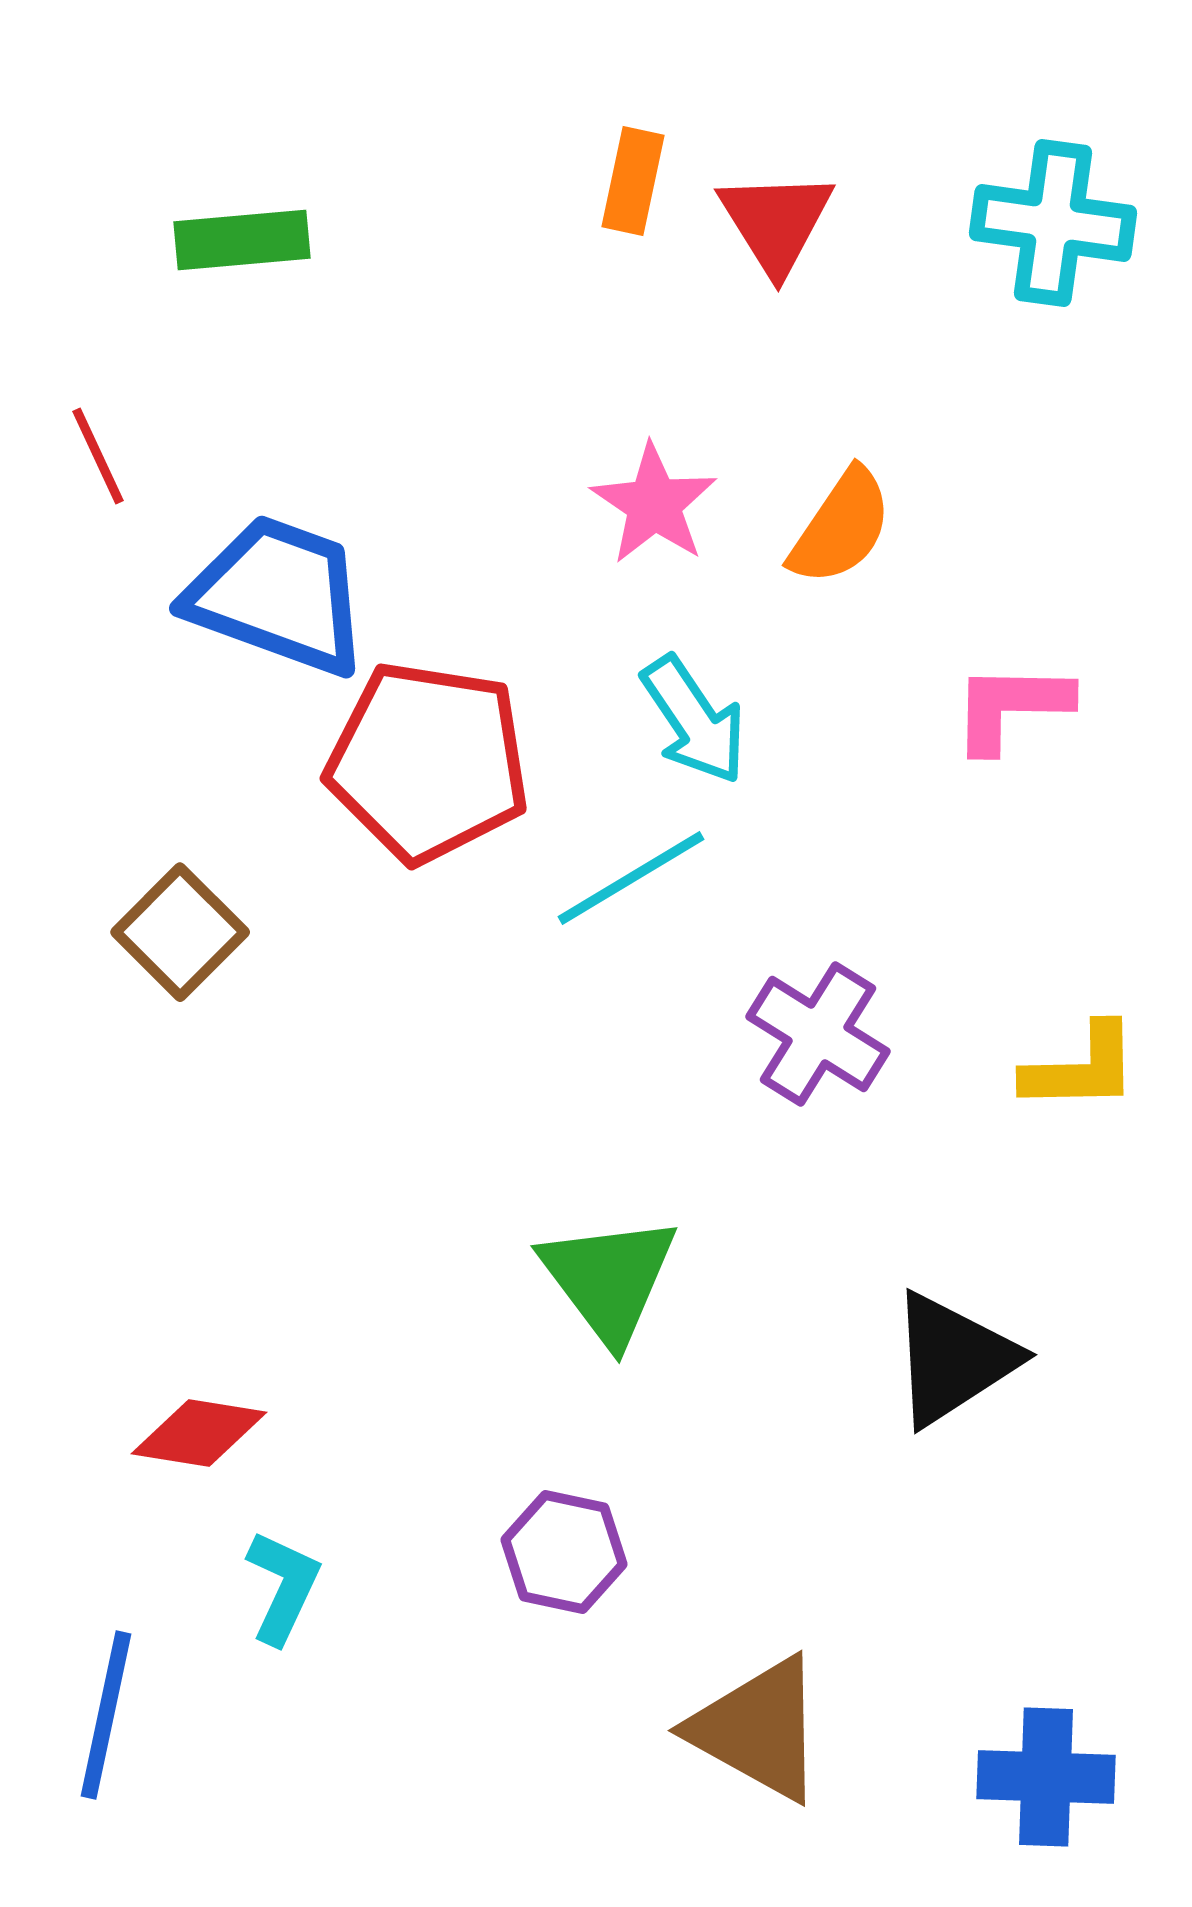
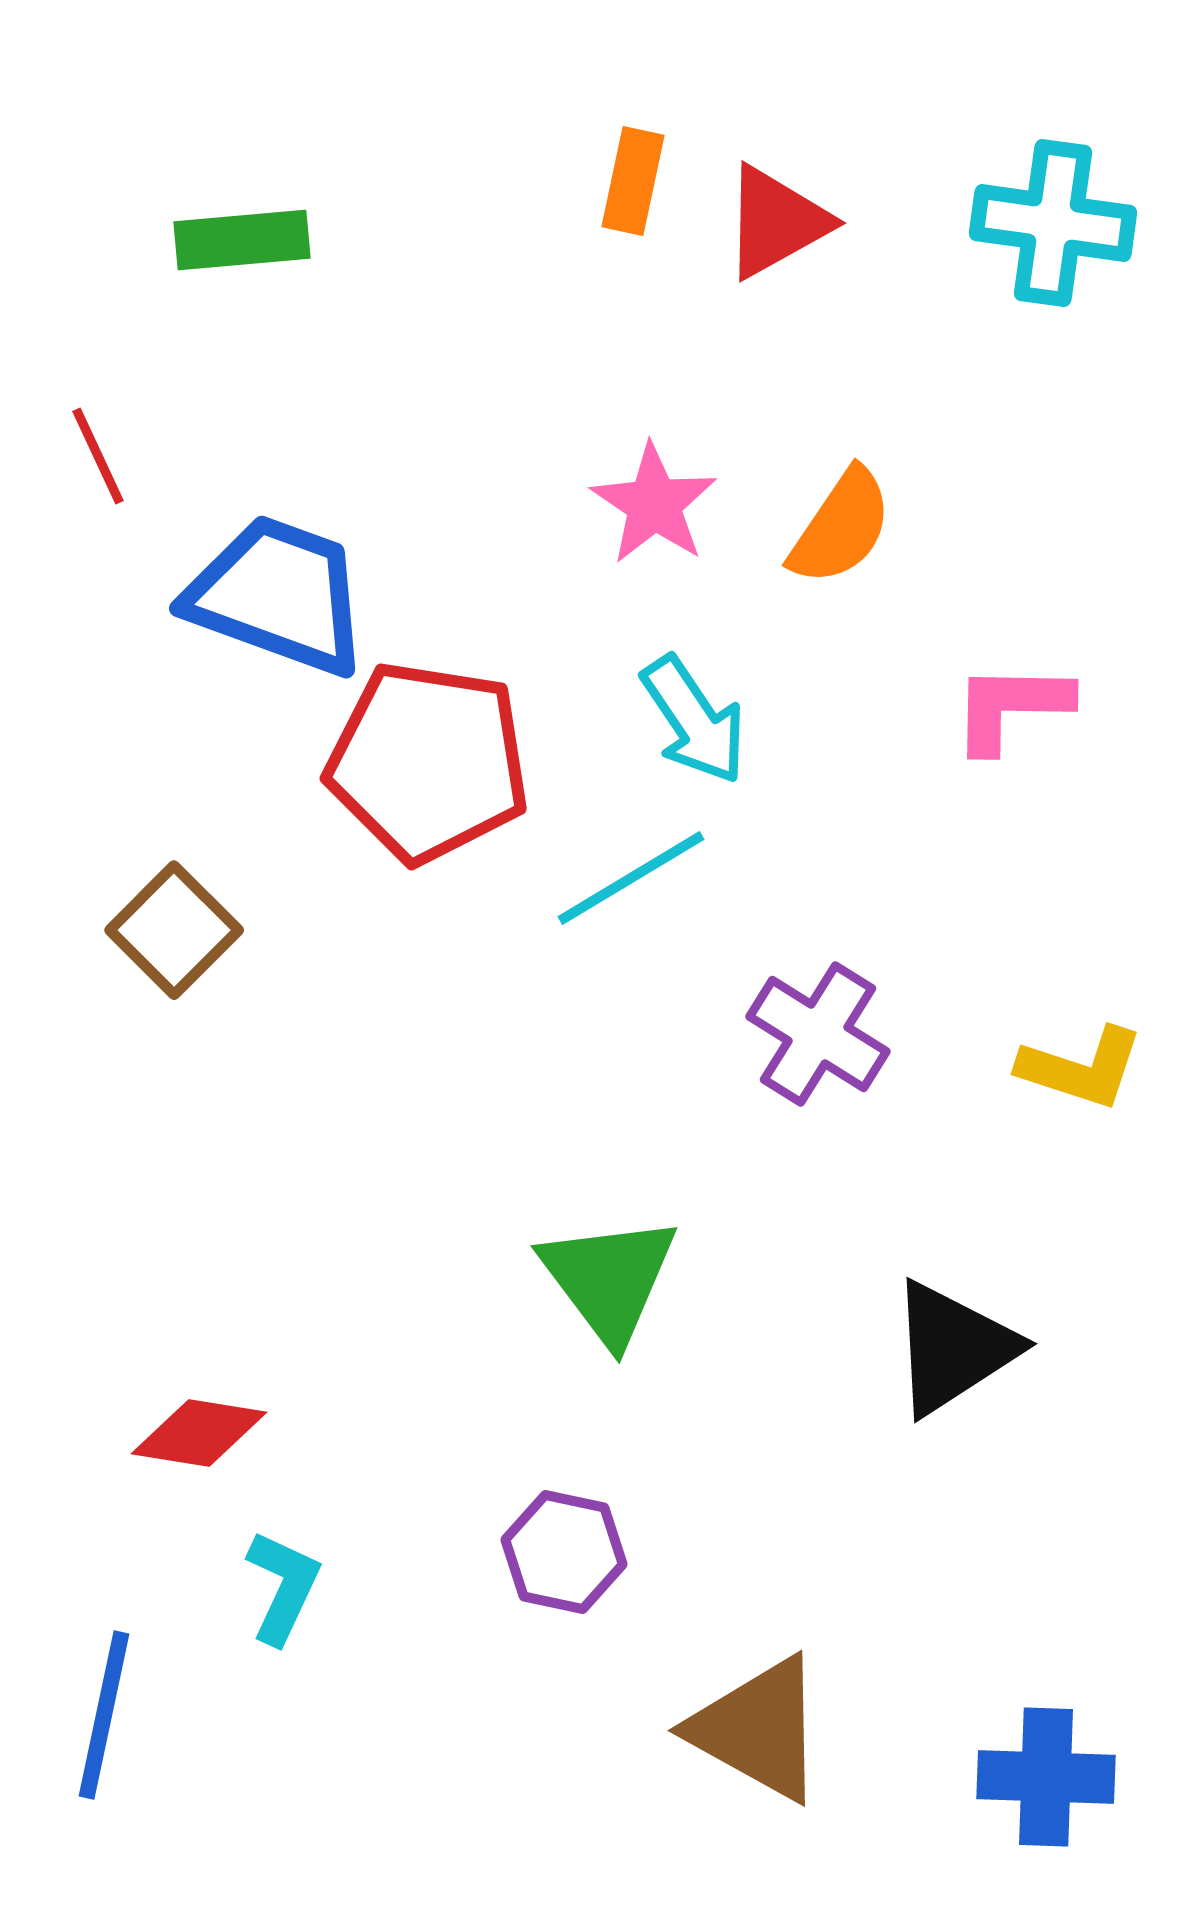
red triangle: rotated 33 degrees clockwise
brown square: moved 6 px left, 2 px up
yellow L-shape: rotated 19 degrees clockwise
black triangle: moved 11 px up
blue line: moved 2 px left
